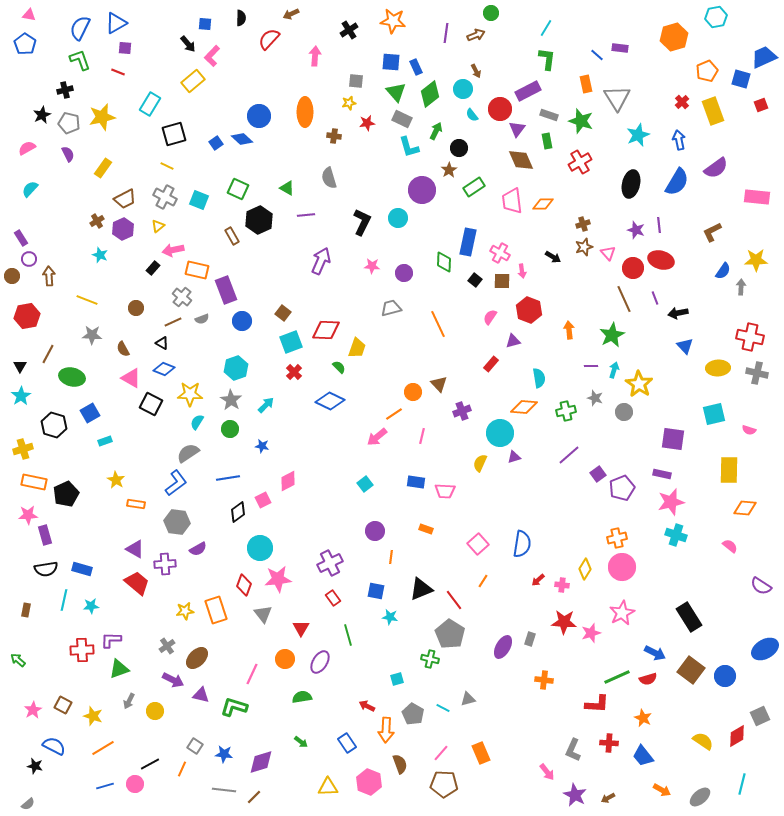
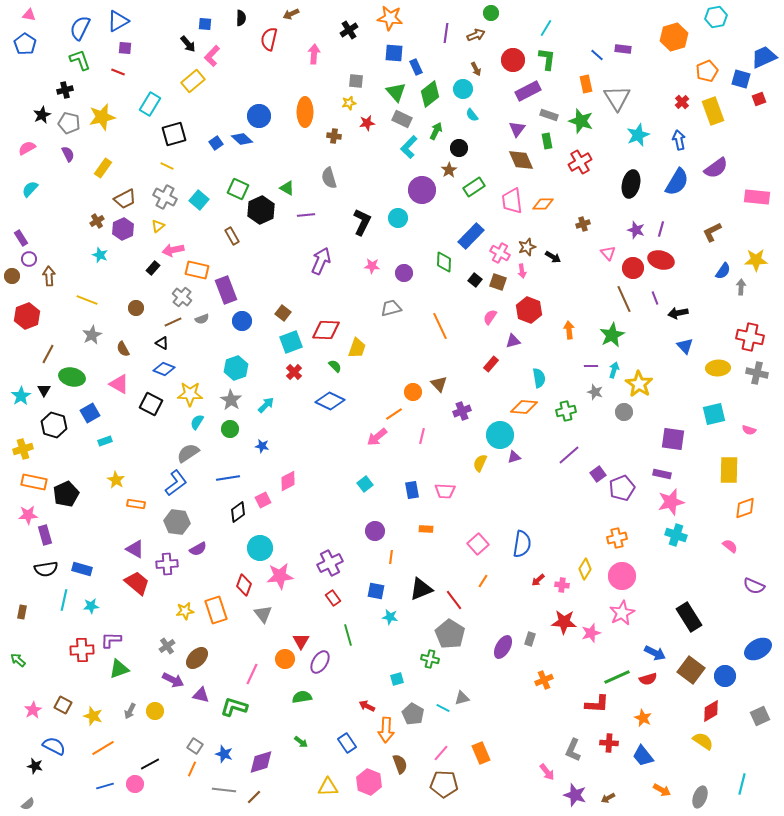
orange star at (393, 21): moved 3 px left, 3 px up
blue triangle at (116, 23): moved 2 px right, 2 px up
red semicircle at (269, 39): rotated 30 degrees counterclockwise
purple rectangle at (620, 48): moved 3 px right, 1 px down
pink arrow at (315, 56): moved 1 px left, 2 px up
blue square at (391, 62): moved 3 px right, 9 px up
brown arrow at (476, 71): moved 2 px up
red square at (761, 105): moved 2 px left, 6 px up
red circle at (500, 109): moved 13 px right, 49 px up
cyan L-shape at (409, 147): rotated 60 degrees clockwise
cyan square at (199, 200): rotated 18 degrees clockwise
black hexagon at (259, 220): moved 2 px right, 10 px up
purple line at (659, 225): moved 2 px right, 4 px down; rotated 21 degrees clockwise
blue rectangle at (468, 242): moved 3 px right, 6 px up; rotated 32 degrees clockwise
brown star at (584, 247): moved 57 px left
brown square at (502, 281): moved 4 px left, 1 px down; rotated 18 degrees clockwise
red hexagon at (27, 316): rotated 10 degrees counterclockwise
orange line at (438, 324): moved 2 px right, 2 px down
gray star at (92, 335): rotated 30 degrees counterclockwise
black triangle at (20, 366): moved 24 px right, 24 px down
green semicircle at (339, 367): moved 4 px left, 1 px up
pink triangle at (131, 378): moved 12 px left, 6 px down
gray star at (595, 398): moved 6 px up
cyan circle at (500, 433): moved 2 px down
blue rectangle at (416, 482): moved 4 px left, 8 px down; rotated 72 degrees clockwise
orange diamond at (745, 508): rotated 25 degrees counterclockwise
orange rectangle at (426, 529): rotated 16 degrees counterclockwise
purple cross at (165, 564): moved 2 px right
pink circle at (622, 567): moved 9 px down
pink star at (278, 579): moved 2 px right, 3 px up
purple semicircle at (761, 586): moved 7 px left; rotated 10 degrees counterclockwise
brown rectangle at (26, 610): moved 4 px left, 2 px down
red triangle at (301, 628): moved 13 px down
blue ellipse at (765, 649): moved 7 px left
orange cross at (544, 680): rotated 30 degrees counterclockwise
gray triangle at (468, 699): moved 6 px left, 1 px up
gray arrow at (129, 701): moved 1 px right, 10 px down
red diamond at (737, 736): moved 26 px left, 25 px up
blue star at (224, 754): rotated 12 degrees clockwise
orange line at (182, 769): moved 10 px right
purple star at (575, 795): rotated 10 degrees counterclockwise
gray ellipse at (700, 797): rotated 30 degrees counterclockwise
